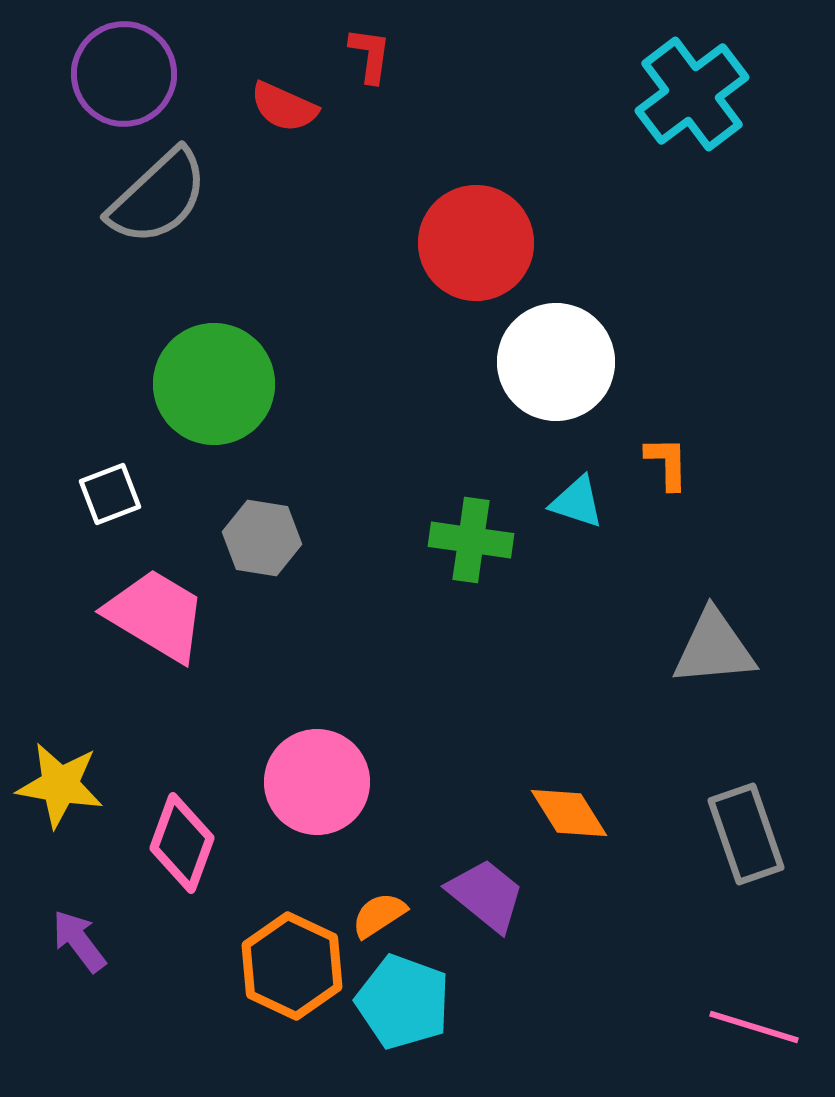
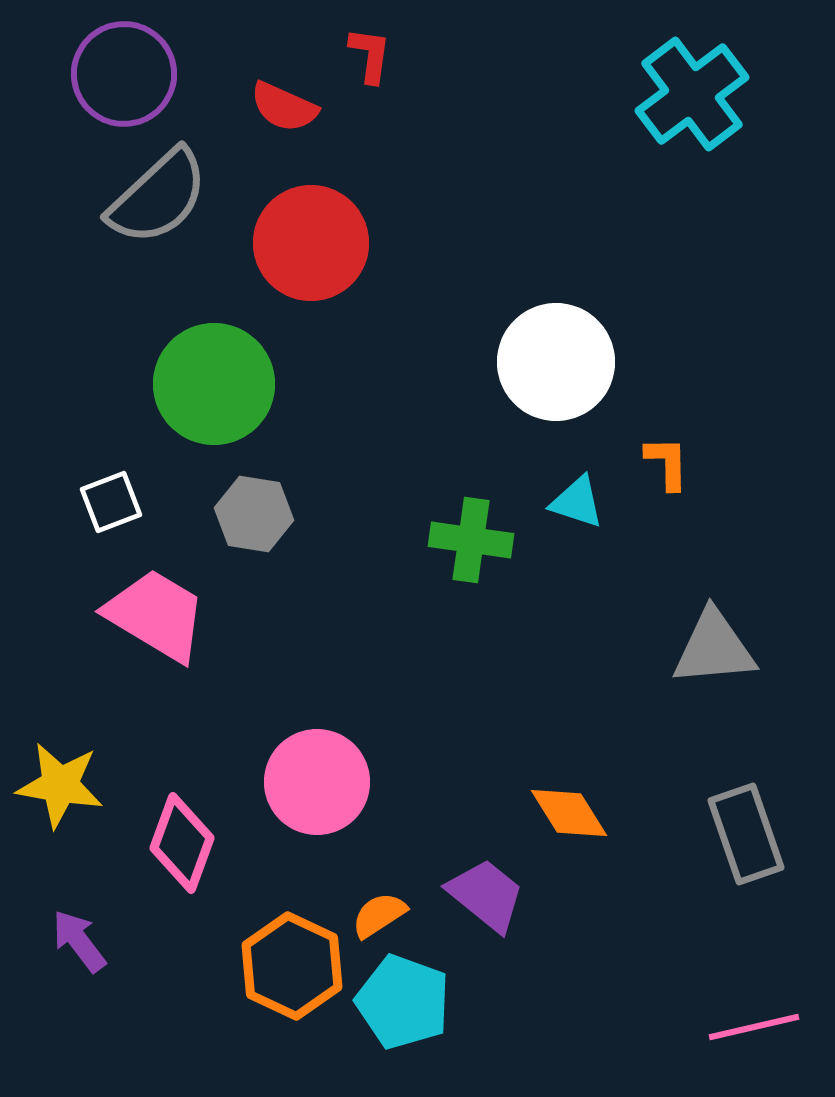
red circle: moved 165 px left
white square: moved 1 px right, 8 px down
gray hexagon: moved 8 px left, 24 px up
pink line: rotated 30 degrees counterclockwise
